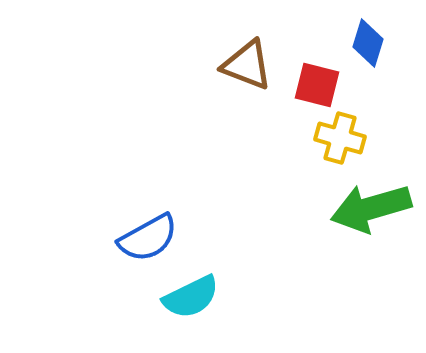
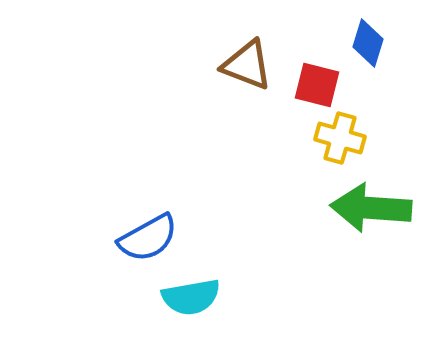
green arrow: rotated 20 degrees clockwise
cyan semicircle: rotated 16 degrees clockwise
